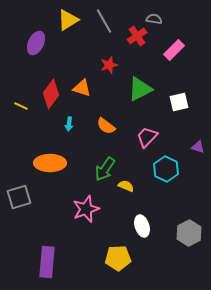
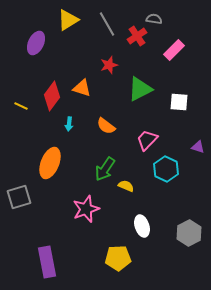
gray line: moved 3 px right, 3 px down
red diamond: moved 1 px right, 2 px down
white square: rotated 18 degrees clockwise
pink trapezoid: moved 3 px down
orange ellipse: rotated 68 degrees counterclockwise
purple rectangle: rotated 16 degrees counterclockwise
